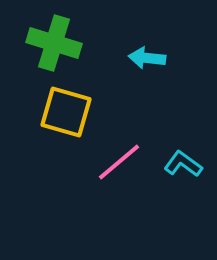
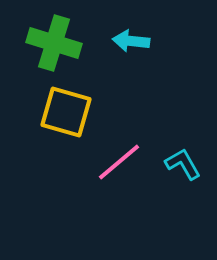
cyan arrow: moved 16 px left, 17 px up
cyan L-shape: rotated 24 degrees clockwise
